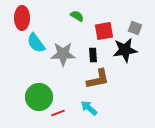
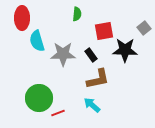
green semicircle: moved 2 px up; rotated 64 degrees clockwise
gray square: moved 9 px right; rotated 32 degrees clockwise
cyan semicircle: moved 1 px right, 2 px up; rotated 20 degrees clockwise
black star: rotated 10 degrees clockwise
black rectangle: moved 2 px left; rotated 32 degrees counterclockwise
green circle: moved 1 px down
cyan arrow: moved 3 px right, 3 px up
